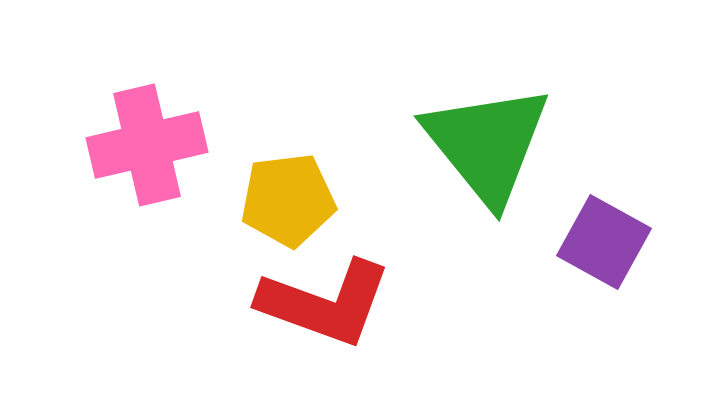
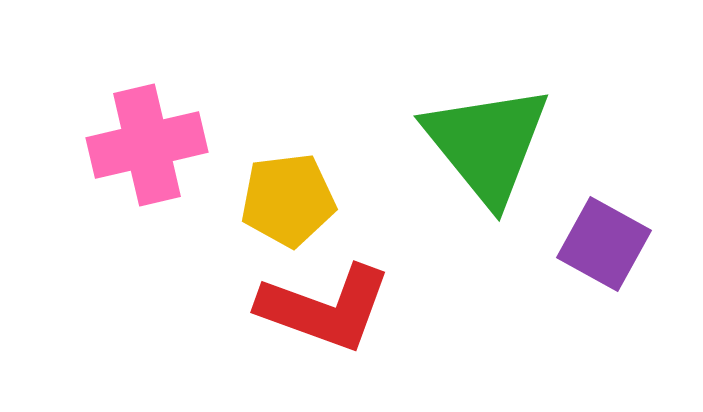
purple square: moved 2 px down
red L-shape: moved 5 px down
